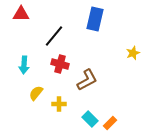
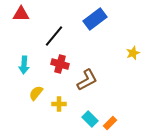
blue rectangle: rotated 40 degrees clockwise
